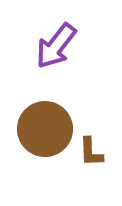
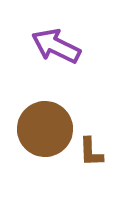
purple arrow: rotated 78 degrees clockwise
